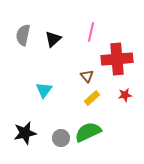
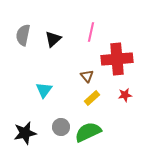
gray circle: moved 11 px up
